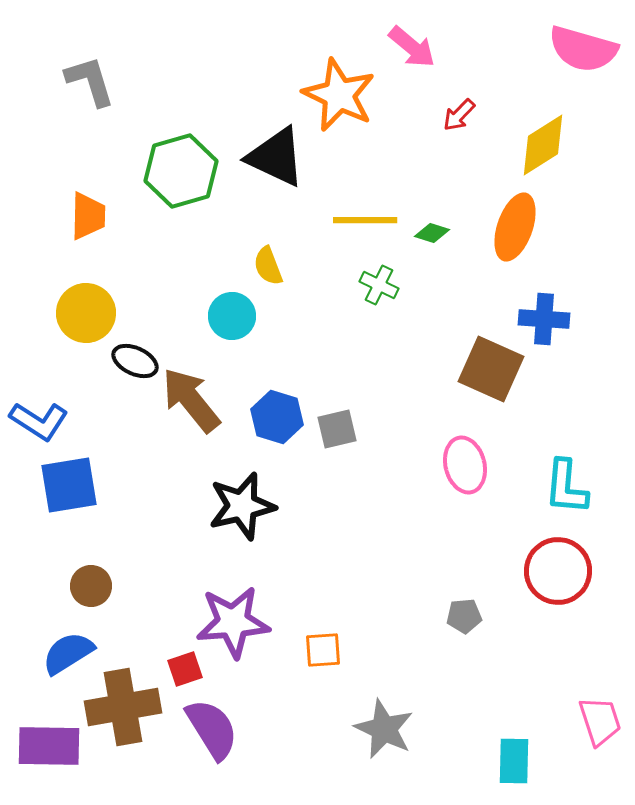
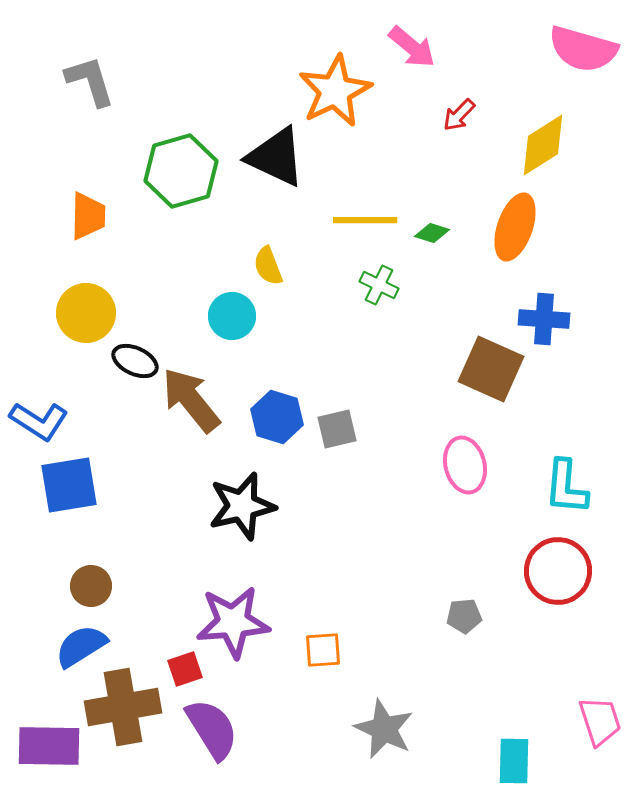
orange star: moved 4 px left, 4 px up; rotated 20 degrees clockwise
blue semicircle: moved 13 px right, 7 px up
